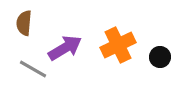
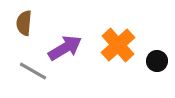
orange cross: rotated 16 degrees counterclockwise
black circle: moved 3 px left, 4 px down
gray line: moved 2 px down
